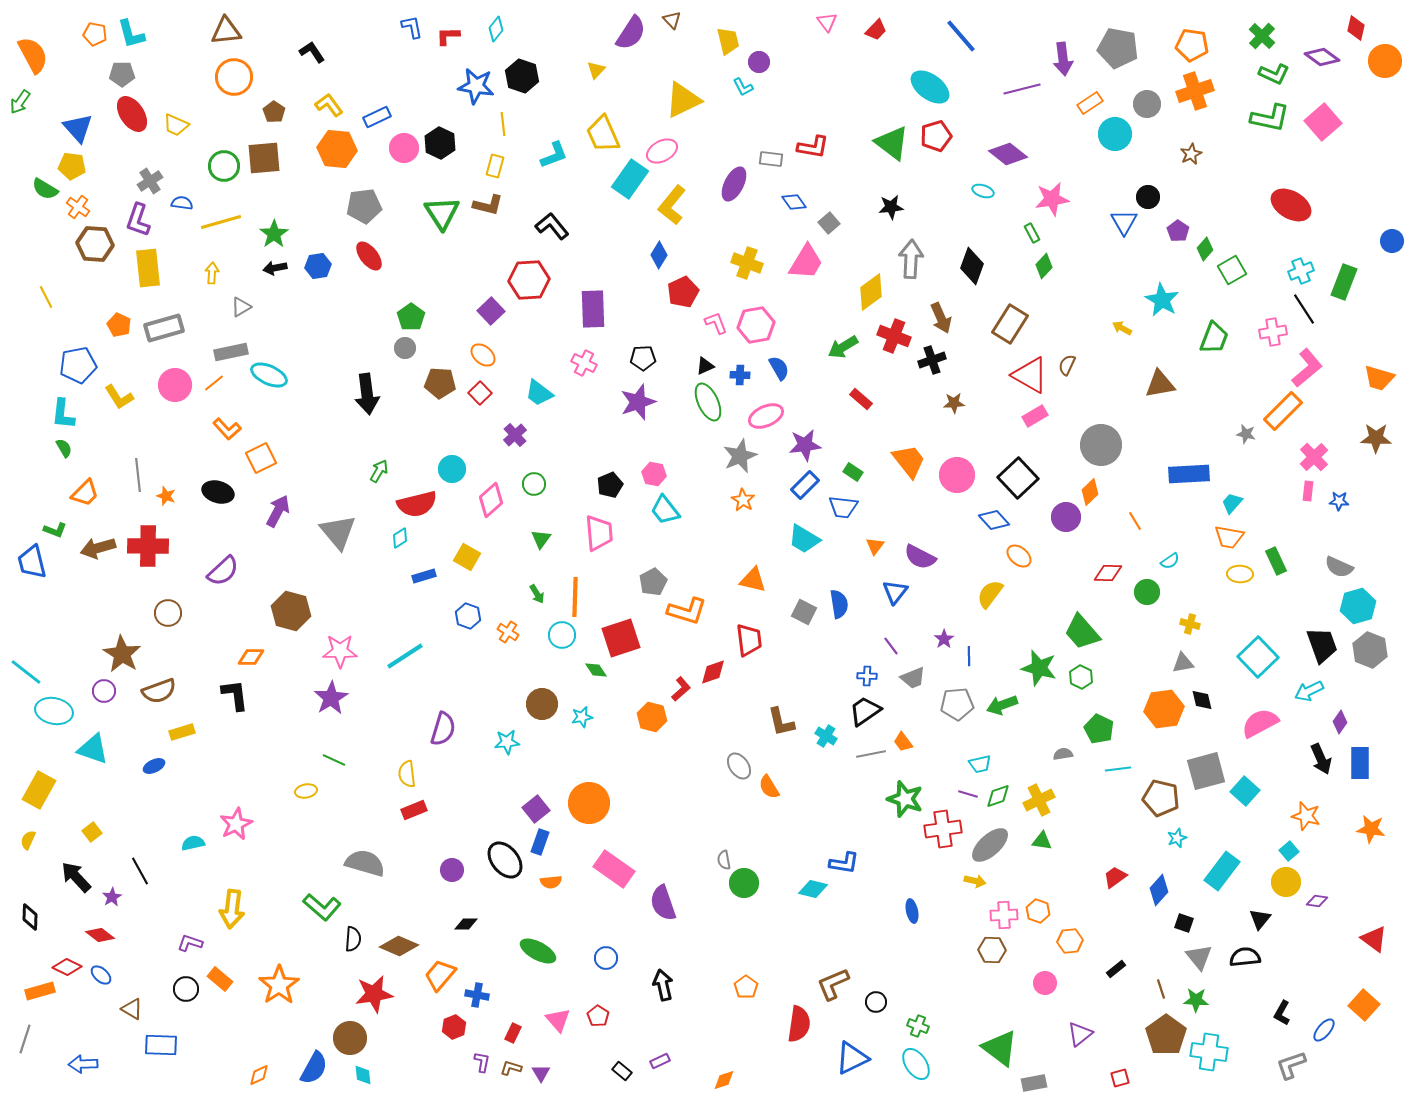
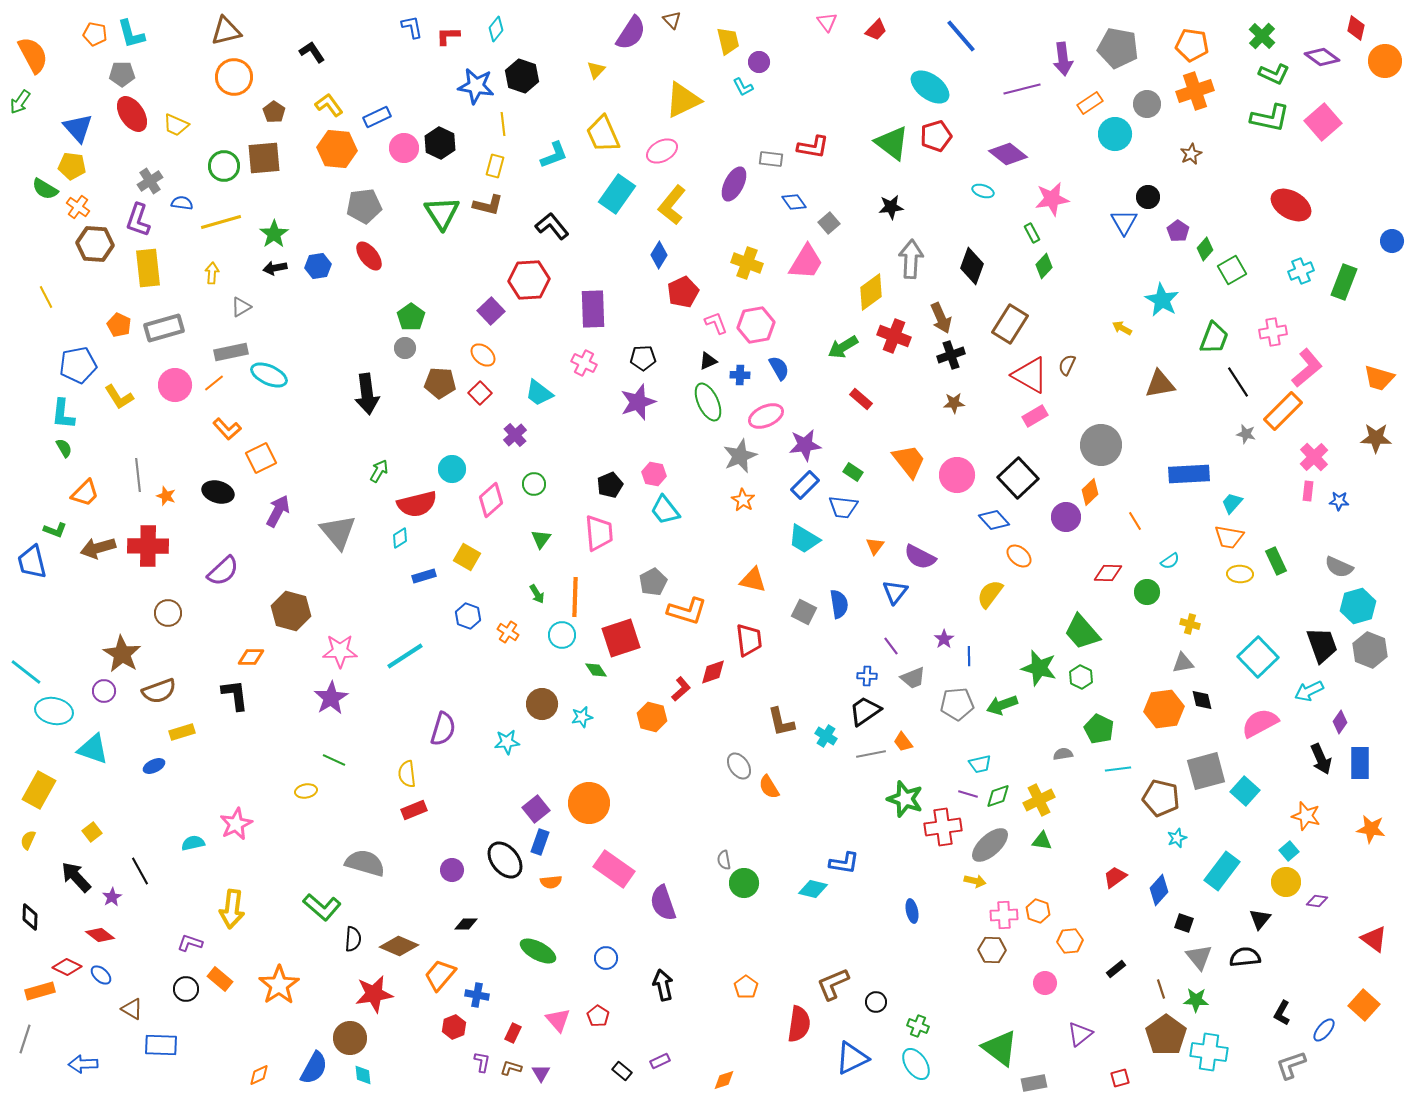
brown triangle at (226, 31): rotated 8 degrees counterclockwise
cyan rectangle at (630, 179): moved 13 px left, 15 px down
black line at (1304, 309): moved 66 px left, 73 px down
black cross at (932, 360): moved 19 px right, 5 px up
black triangle at (705, 366): moved 3 px right, 5 px up
red cross at (943, 829): moved 2 px up
